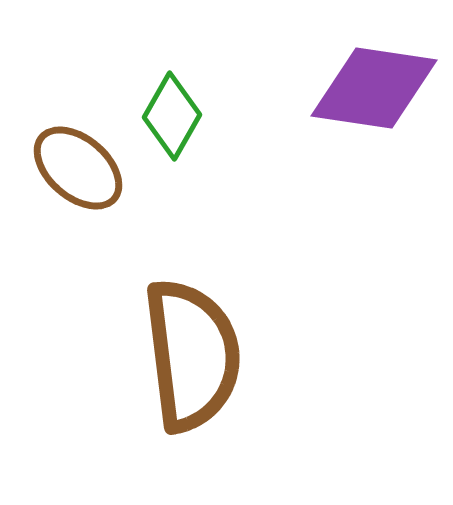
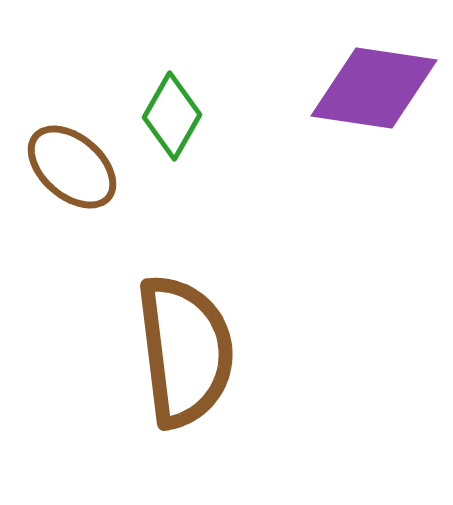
brown ellipse: moved 6 px left, 1 px up
brown semicircle: moved 7 px left, 4 px up
